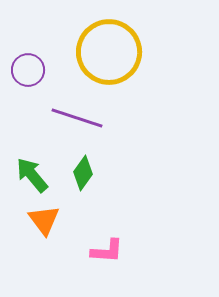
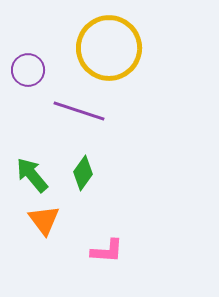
yellow circle: moved 4 px up
purple line: moved 2 px right, 7 px up
